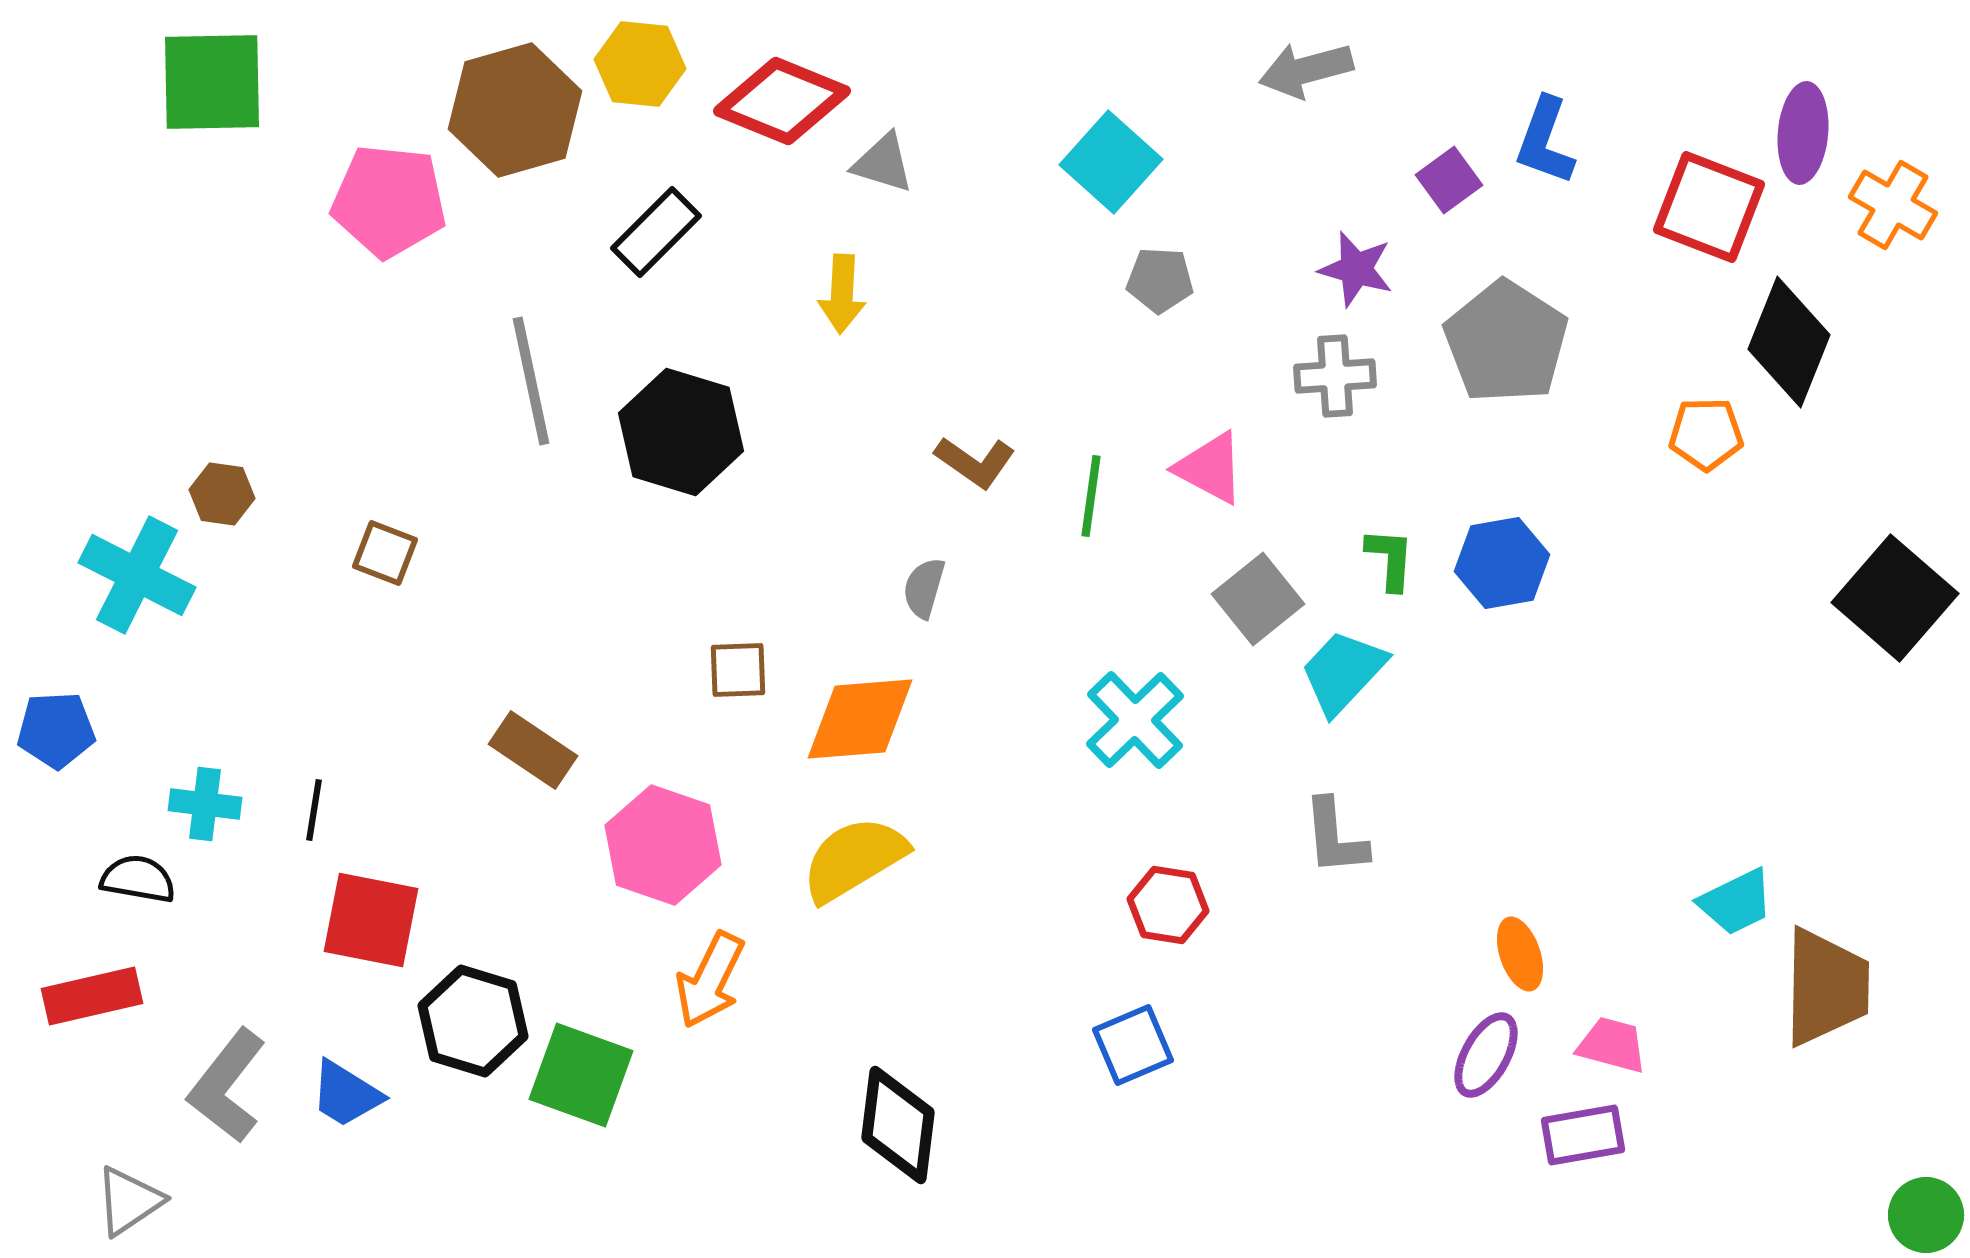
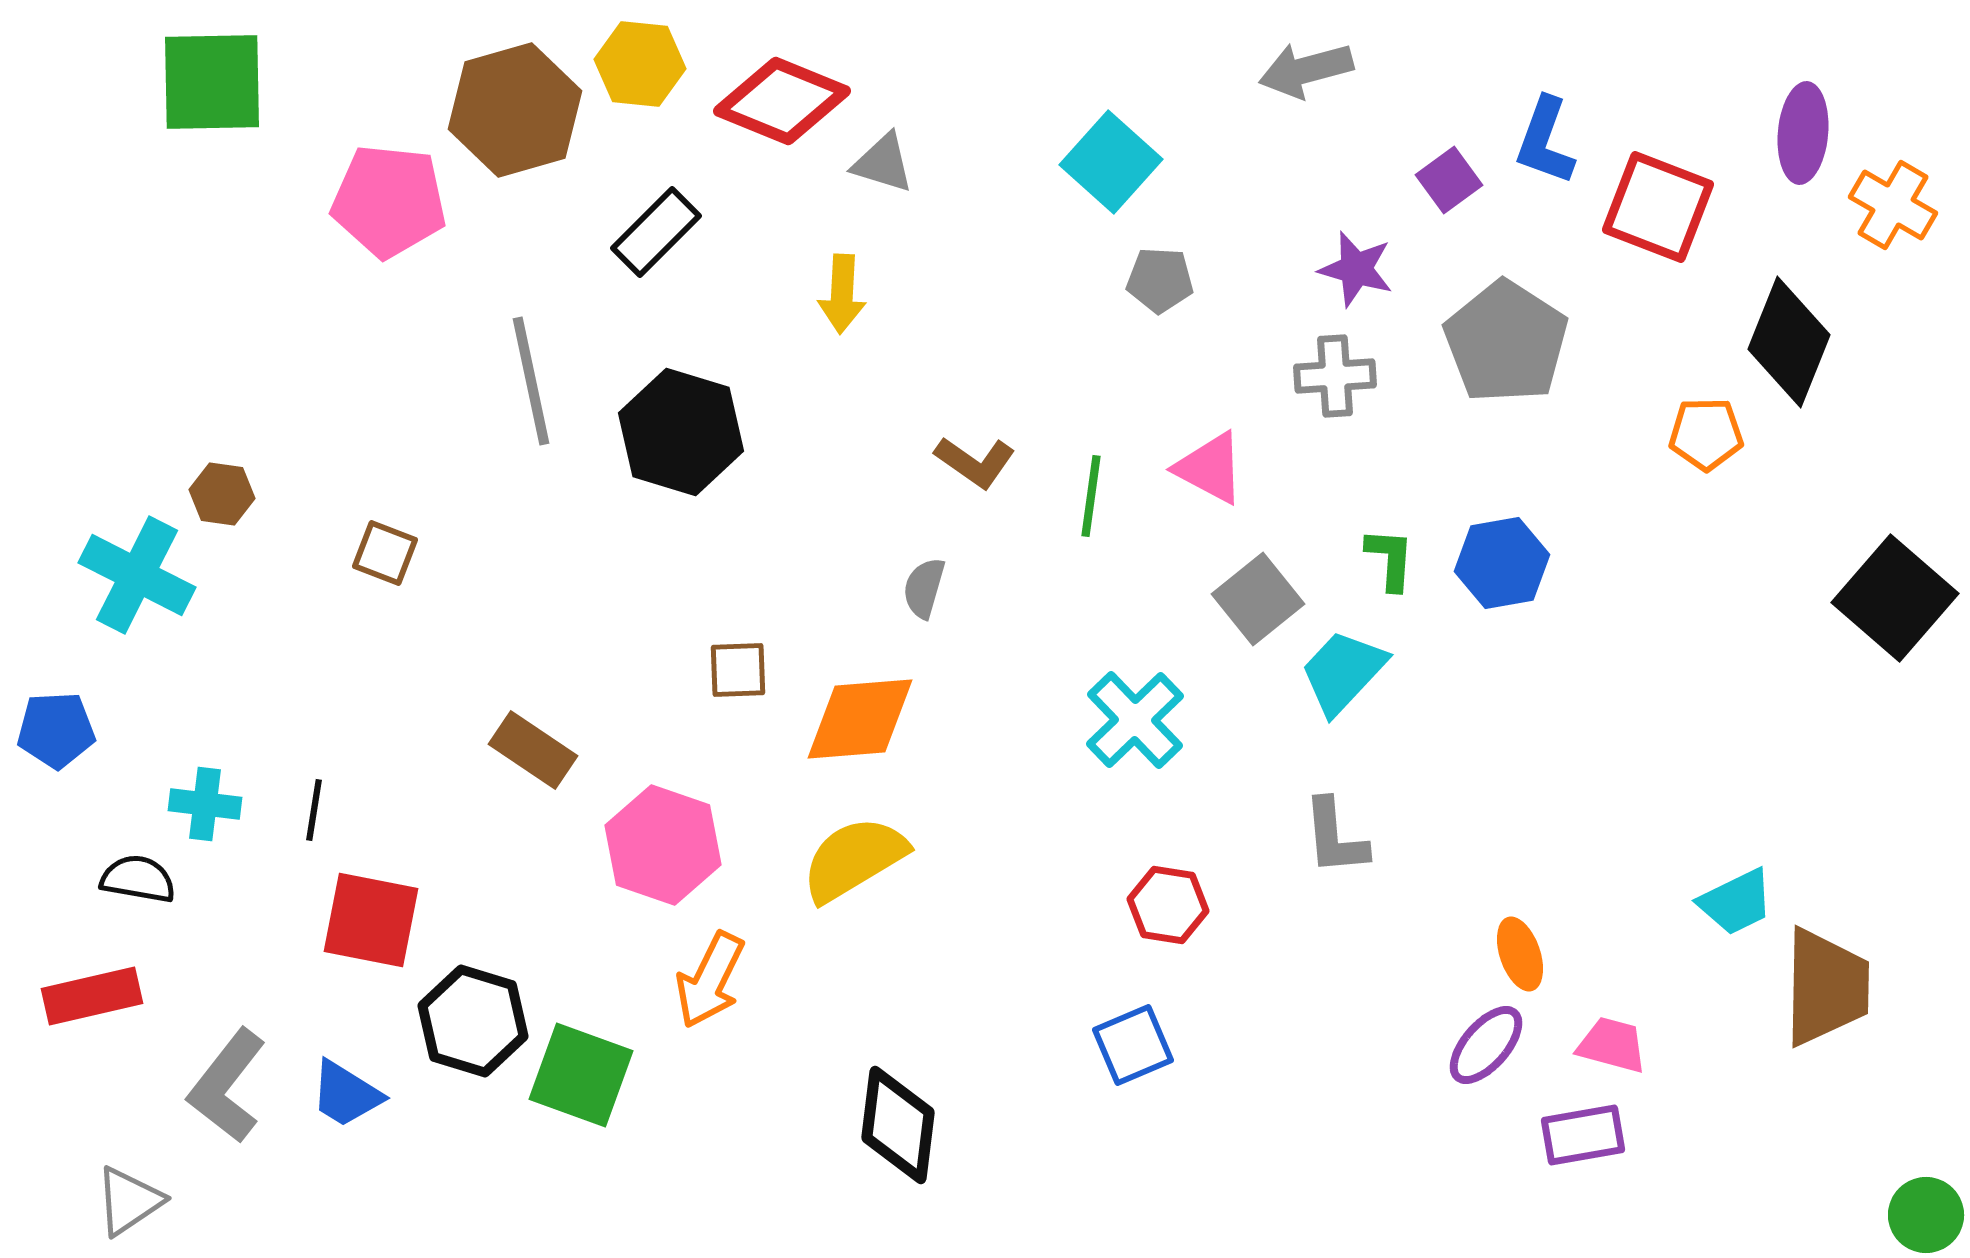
red square at (1709, 207): moved 51 px left
purple ellipse at (1486, 1055): moved 10 px up; rotated 12 degrees clockwise
